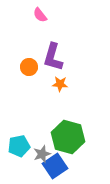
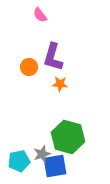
cyan pentagon: moved 15 px down
blue square: rotated 25 degrees clockwise
